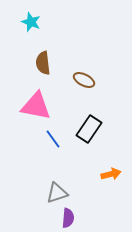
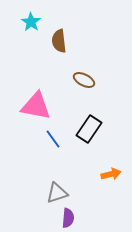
cyan star: rotated 12 degrees clockwise
brown semicircle: moved 16 px right, 22 px up
